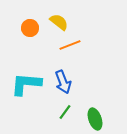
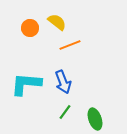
yellow semicircle: moved 2 px left
